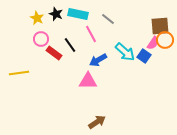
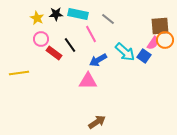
black star: rotated 24 degrees counterclockwise
